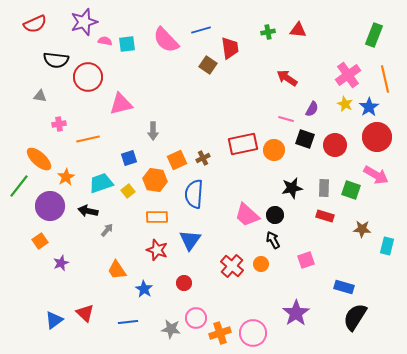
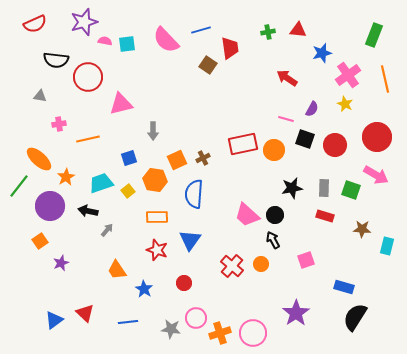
blue star at (369, 107): moved 47 px left, 54 px up; rotated 18 degrees clockwise
